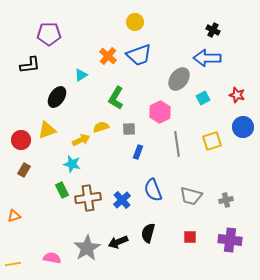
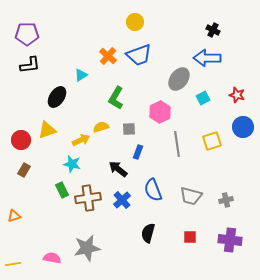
purple pentagon: moved 22 px left
black arrow: moved 73 px up; rotated 60 degrees clockwise
gray star: rotated 20 degrees clockwise
